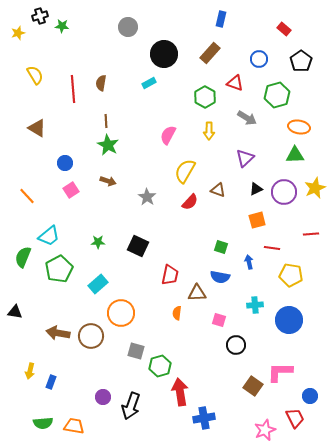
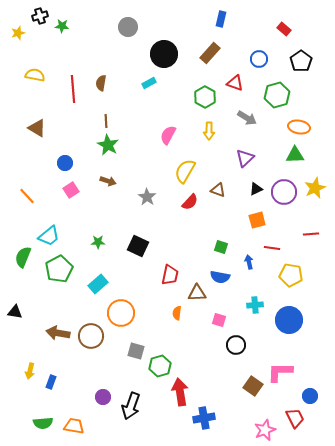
yellow semicircle at (35, 75): rotated 48 degrees counterclockwise
